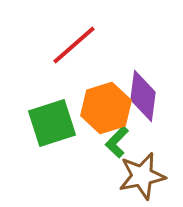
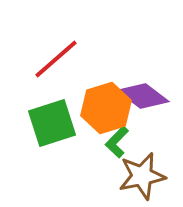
red line: moved 18 px left, 14 px down
purple diamond: rotated 60 degrees counterclockwise
